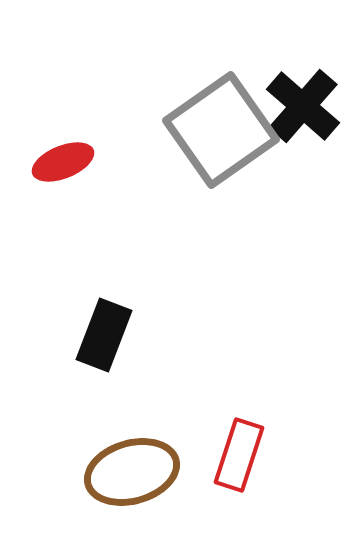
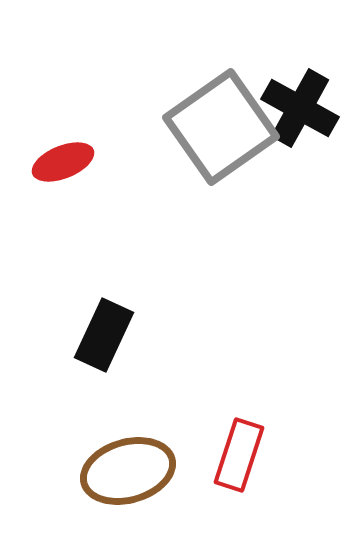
black cross: moved 3 px left, 2 px down; rotated 12 degrees counterclockwise
gray square: moved 3 px up
black rectangle: rotated 4 degrees clockwise
brown ellipse: moved 4 px left, 1 px up
